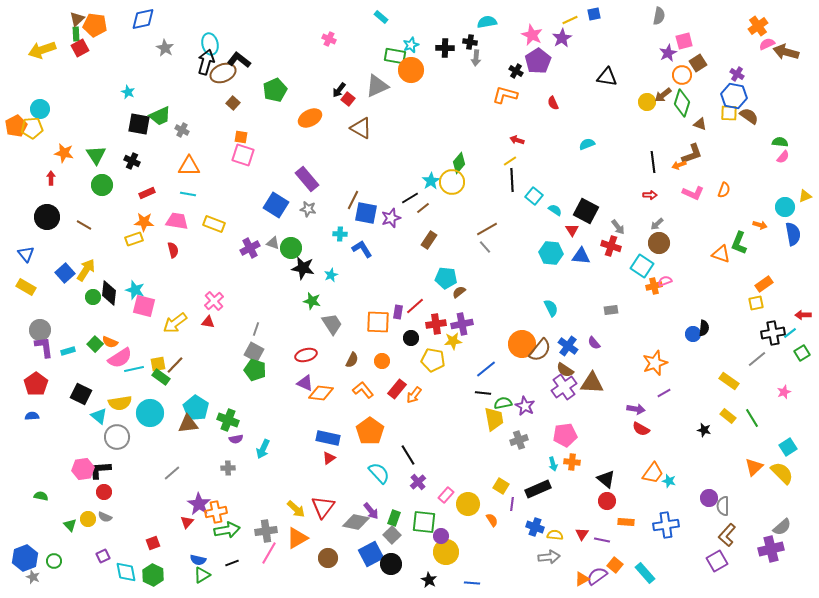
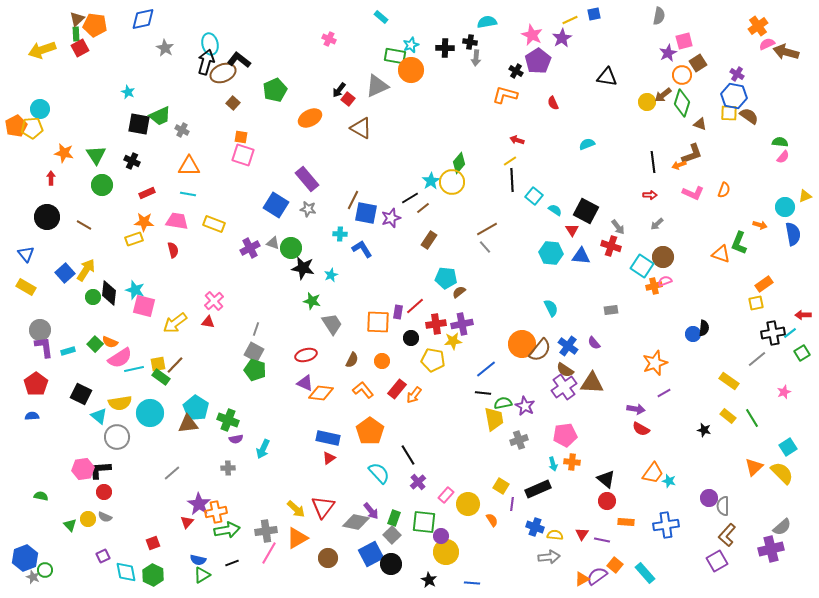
brown circle at (659, 243): moved 4 px right, 14 px down
green circle at (54, 561): moved 9 px left, 9 px down
